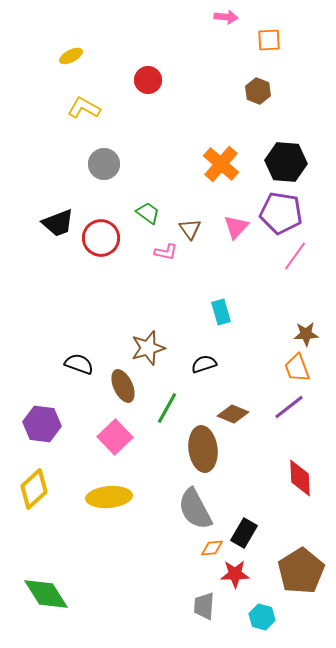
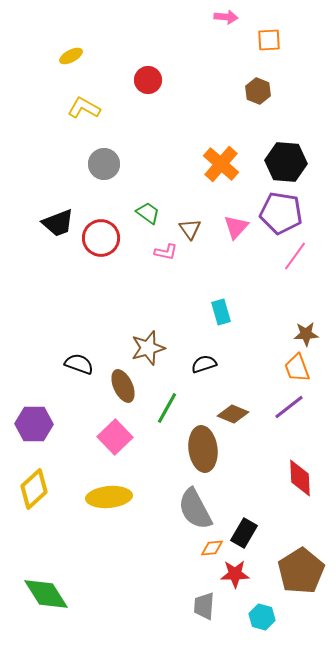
purple hexagon at (42, 424): moved 8 px left; rotated 6 degrees counterclockwise
